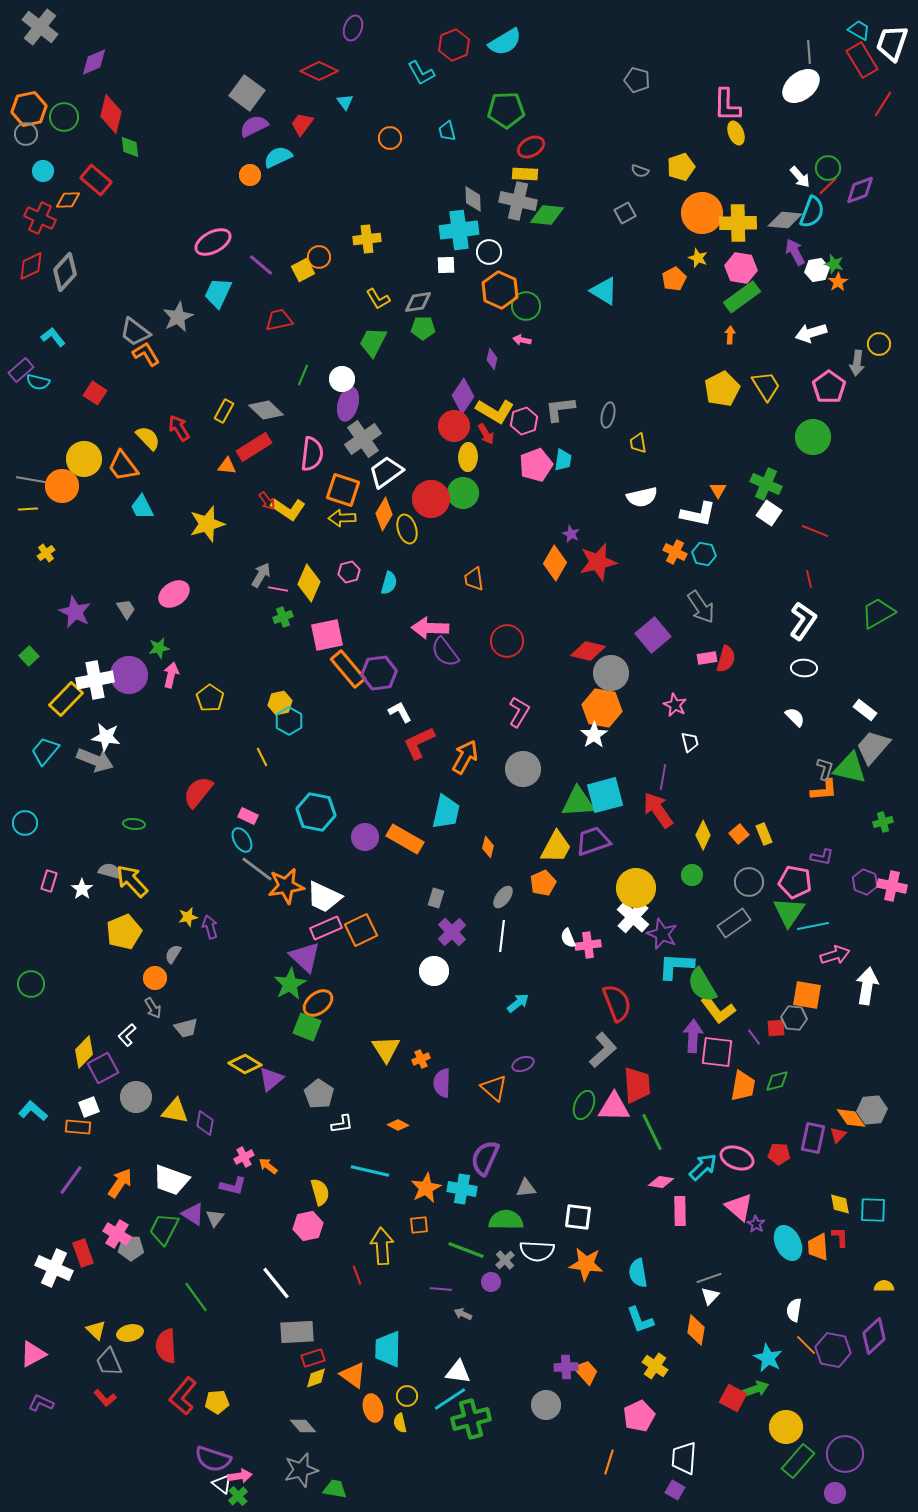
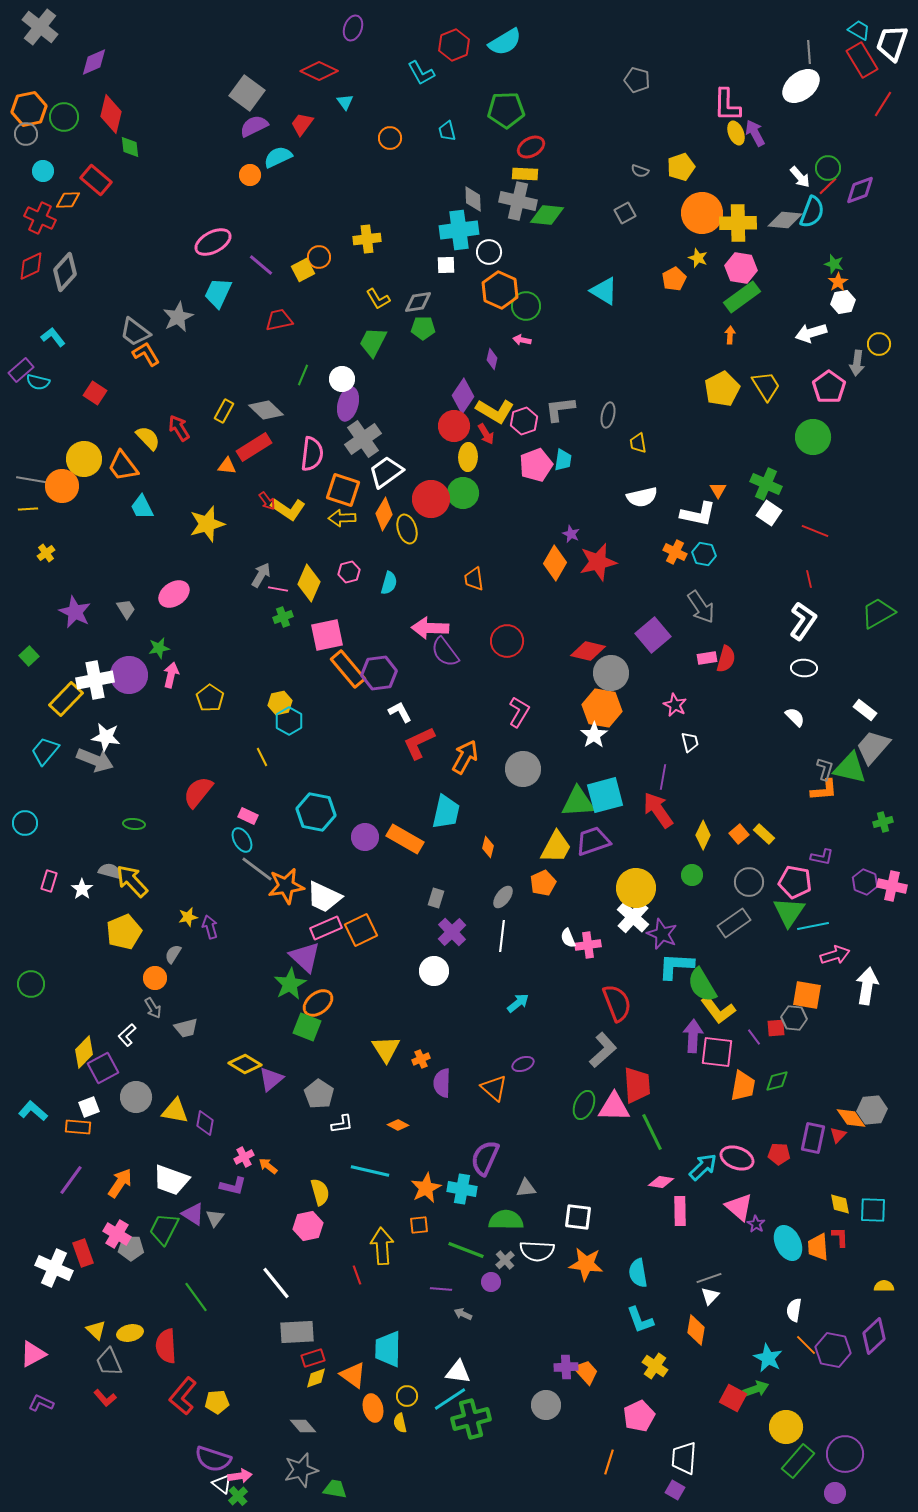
purple arrow at (795, 252): moved 40 px left, 119 px up
white hexagon at (817, 270): moved 26 px right, 32 px down
yellow rectangle at (764, 834): rotated 25 degrees counterclockwise
